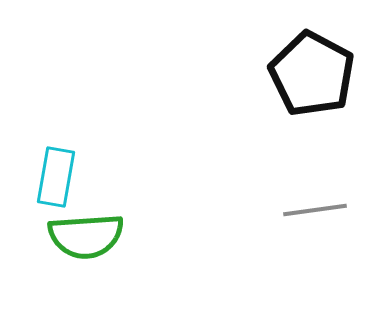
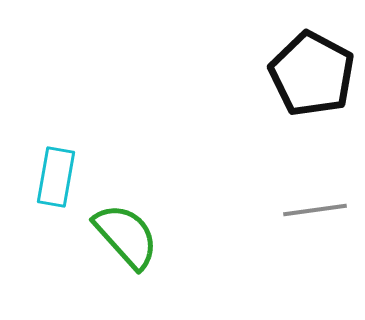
green semicircle: moved 40 px right; rotated 128 degrees counterclockwise
